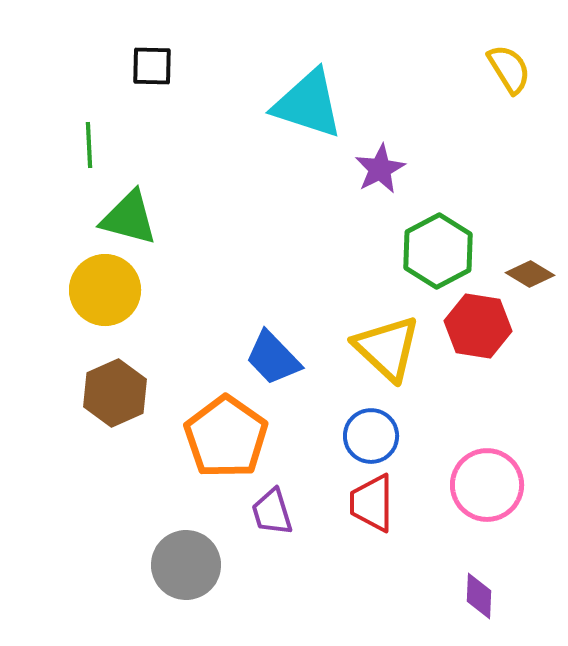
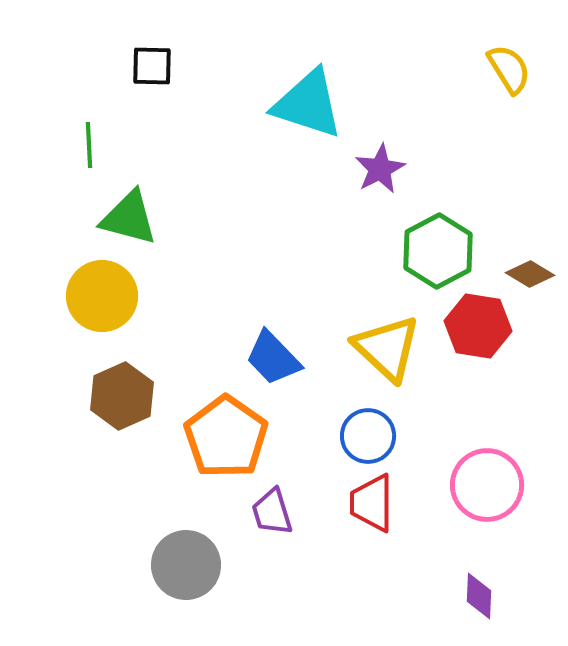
yellow circle: moved 3 px left, 6 px down
brown hexagon: moved 7 px right, 3 px down
blue circle: moved 3 px left
